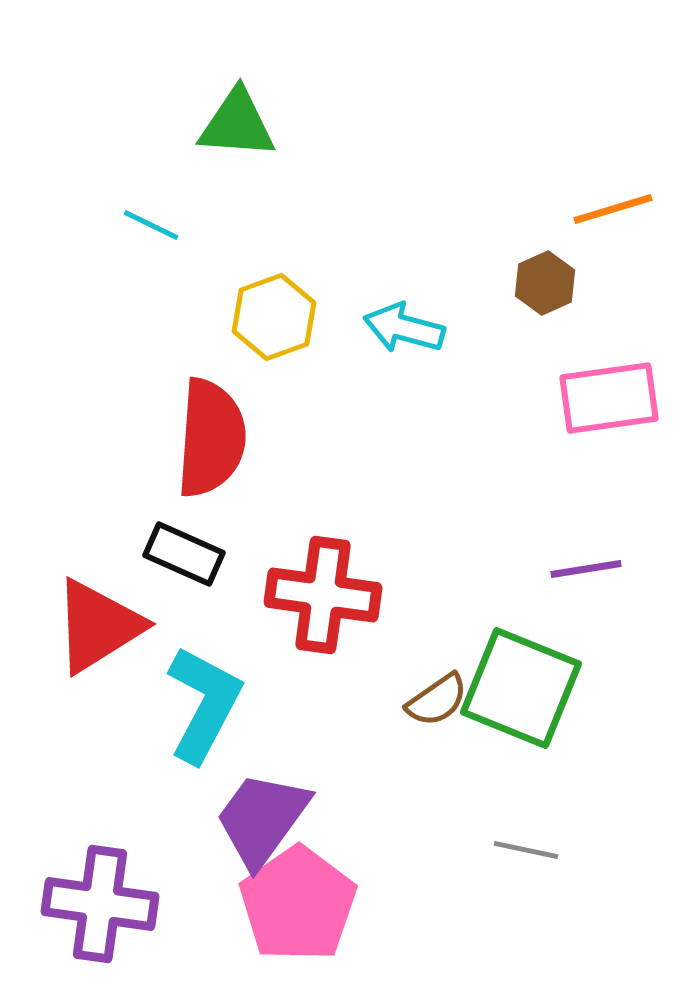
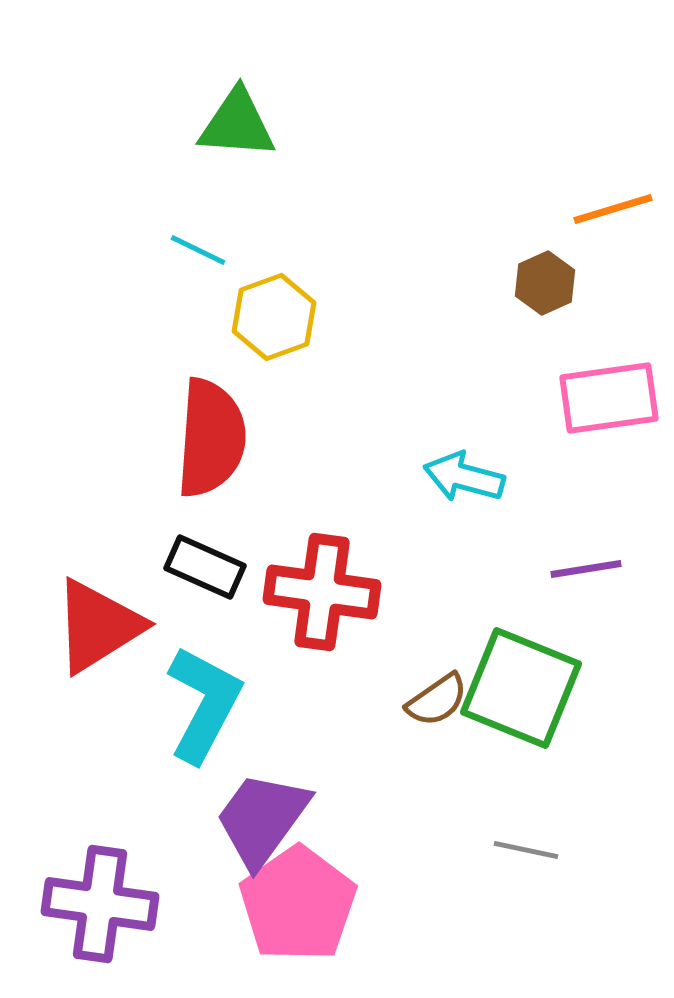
cyan line: moved 47 px right, 25 px down
cyan arrow: moved 60 px right, 149 px down
black rectangle: moved 21 px right, 13 px down
red cross: moved 1 px left, 3 px up
